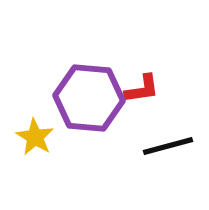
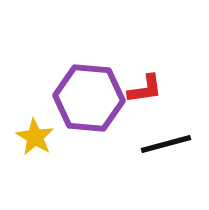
red L-shape: moved 3 px right
black line: moved 2 px left, 2 px up
